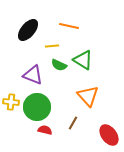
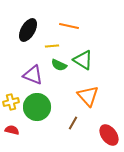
black ellipse: rotated 10 degrees counterclockwise
yellow cross: rotated 21 degrees counterclockwise
red semicircle: moved 33 px left
